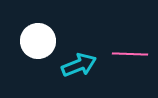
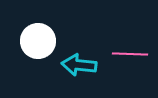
cyan arrow: rotated 152 degrees counterclockwise
